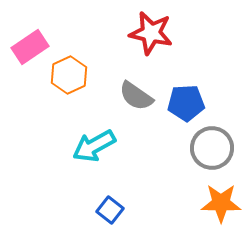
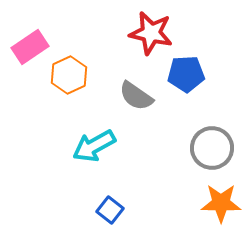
blue pentagon: moved 29 px up
